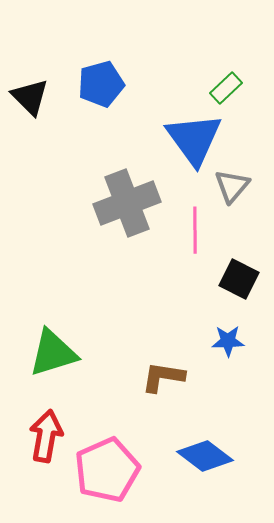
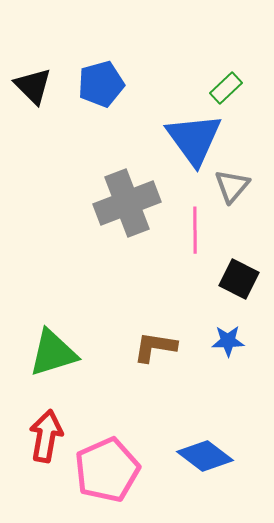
black triangle: moved 3 px right, 11 px up
brown L-shape: moved 8 px left, 30 px up
